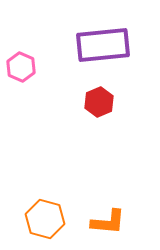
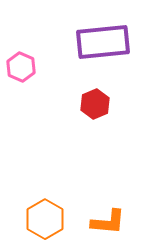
purple rectangle: moved 3 px up
red hexagon: moved 4 px left, 2 px down
orange hexagon: rotated 15 degrees clockwise
